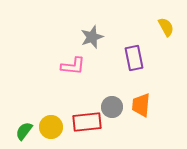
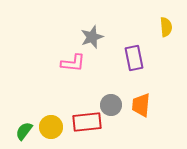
yellow semicircle: rotated 24 degrees clockwise
pink L-shape: moved 3 px up
gray circle: moved 1 px left, 2 px up
